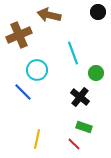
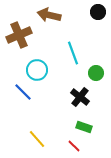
yellow line: rotated 54 degrees counterclockwise
red line: moved 2 px down
